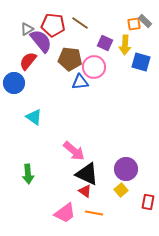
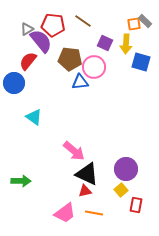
brown line: moved 3 px right, 2 px up
yellow arrow: moved 1 px right, 1 px up
green arrow: moved 7 px left, 7 px down; rotated 84 degrees counterclockwise
red triangle: rotated 48 degrees counterclockwise
red rectangle: moved 12 px left, 3 px down
